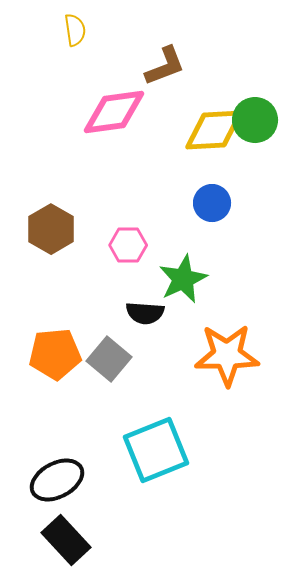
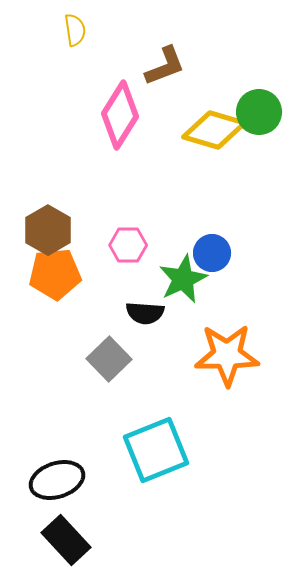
pink diamond: moved 6 px right, 3 px down; rotated 50 degrees counterclockwise
green circle: moved 4 px right, 8 px up
yellow diamond: rotated 20 degrees clockwise
blue circle: moved 50 px down
brown hexagon: moved 3 px left, 1 px down
orange pentagon: moved 80 px up
gray square: rotated 6 degrees clockwise
black ellipse: rotated 10 degrees clockwise
